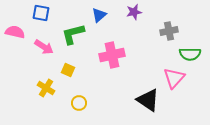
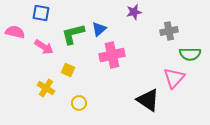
blue triangle: moved 14 px down
